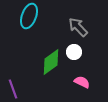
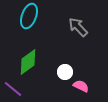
white circle: moved 9 px left, 20 px down
green diamond: moved 23 px left
pink semicircle: moved 1 px left, 4 px down
purple line: rotated 30 degrees counterclockwise
